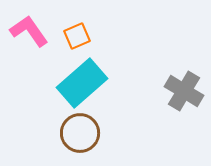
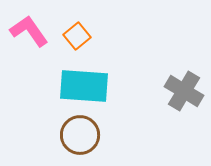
orange square: rotated 16 degrees counterclockwise
cyan rectangle: moved 2 px right, 3 px down; rotated 45 degrees clockwise
brown circle: moved 2 px down
